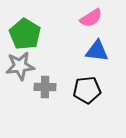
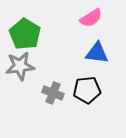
blue triangle: moved 2 px down
gray cross: moved 8 px right, 6 px down; rotated 20 degrees clockwise
